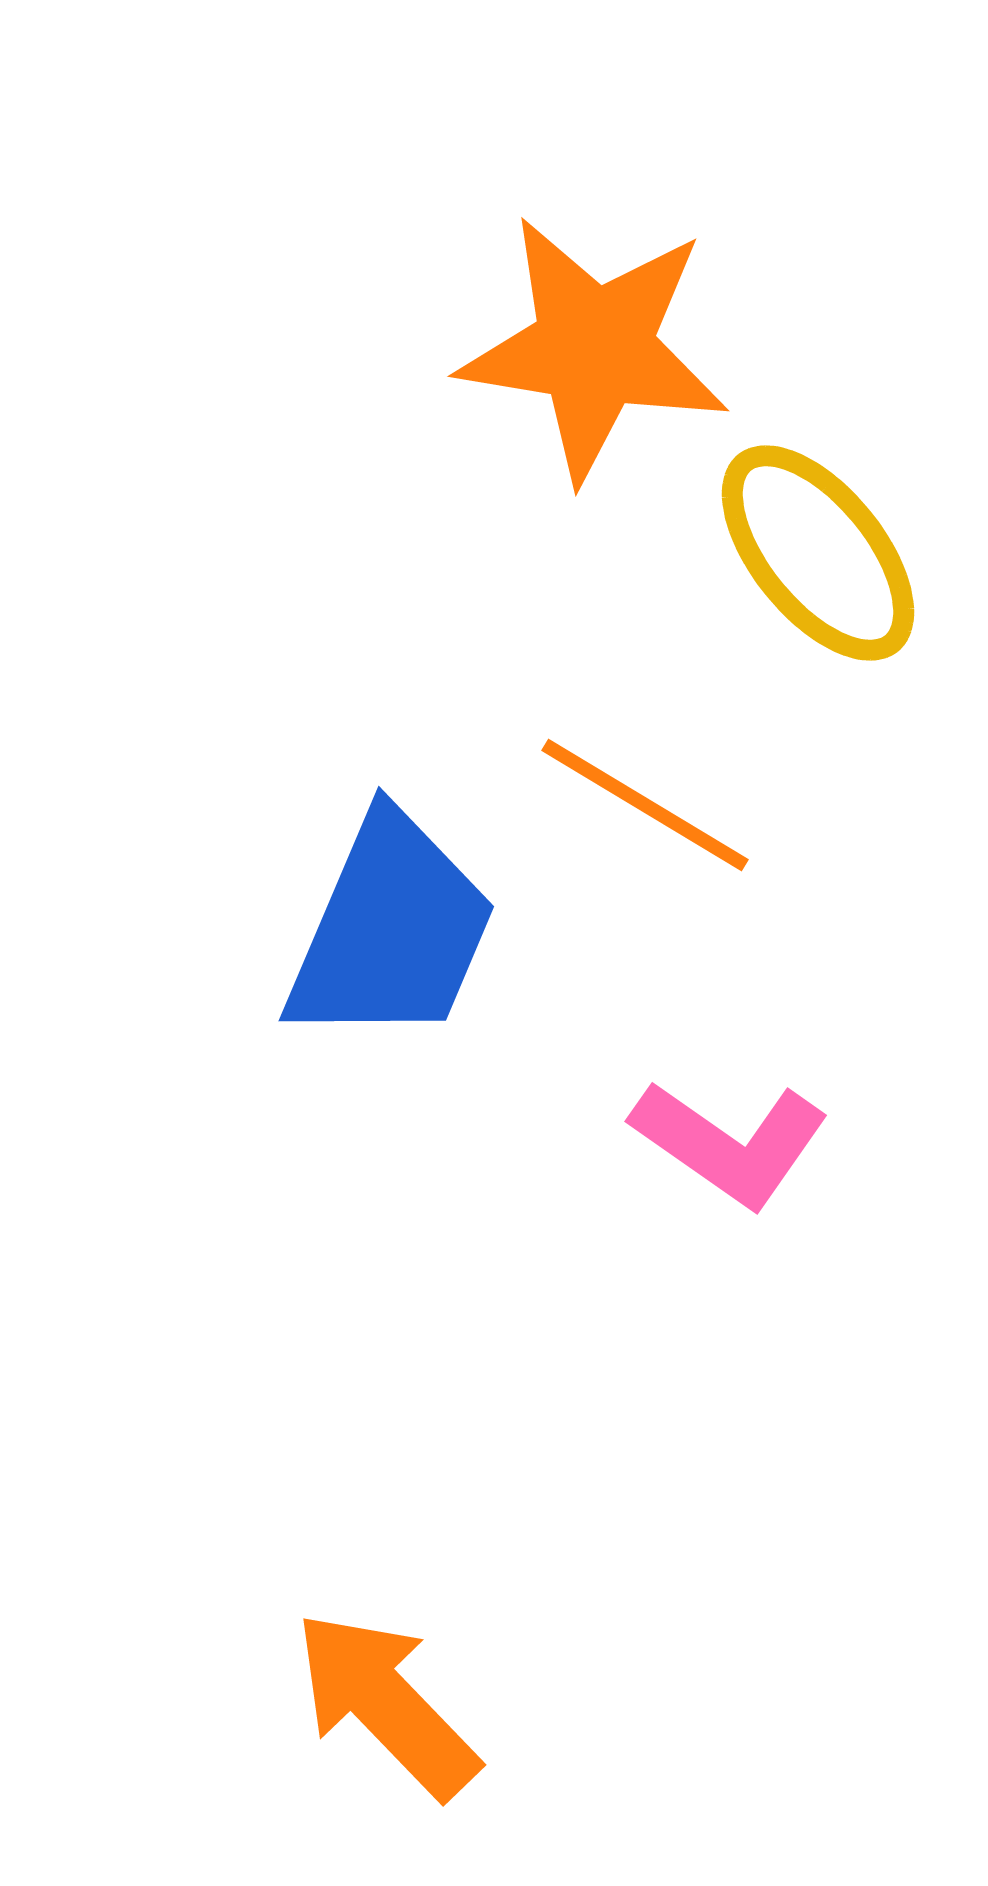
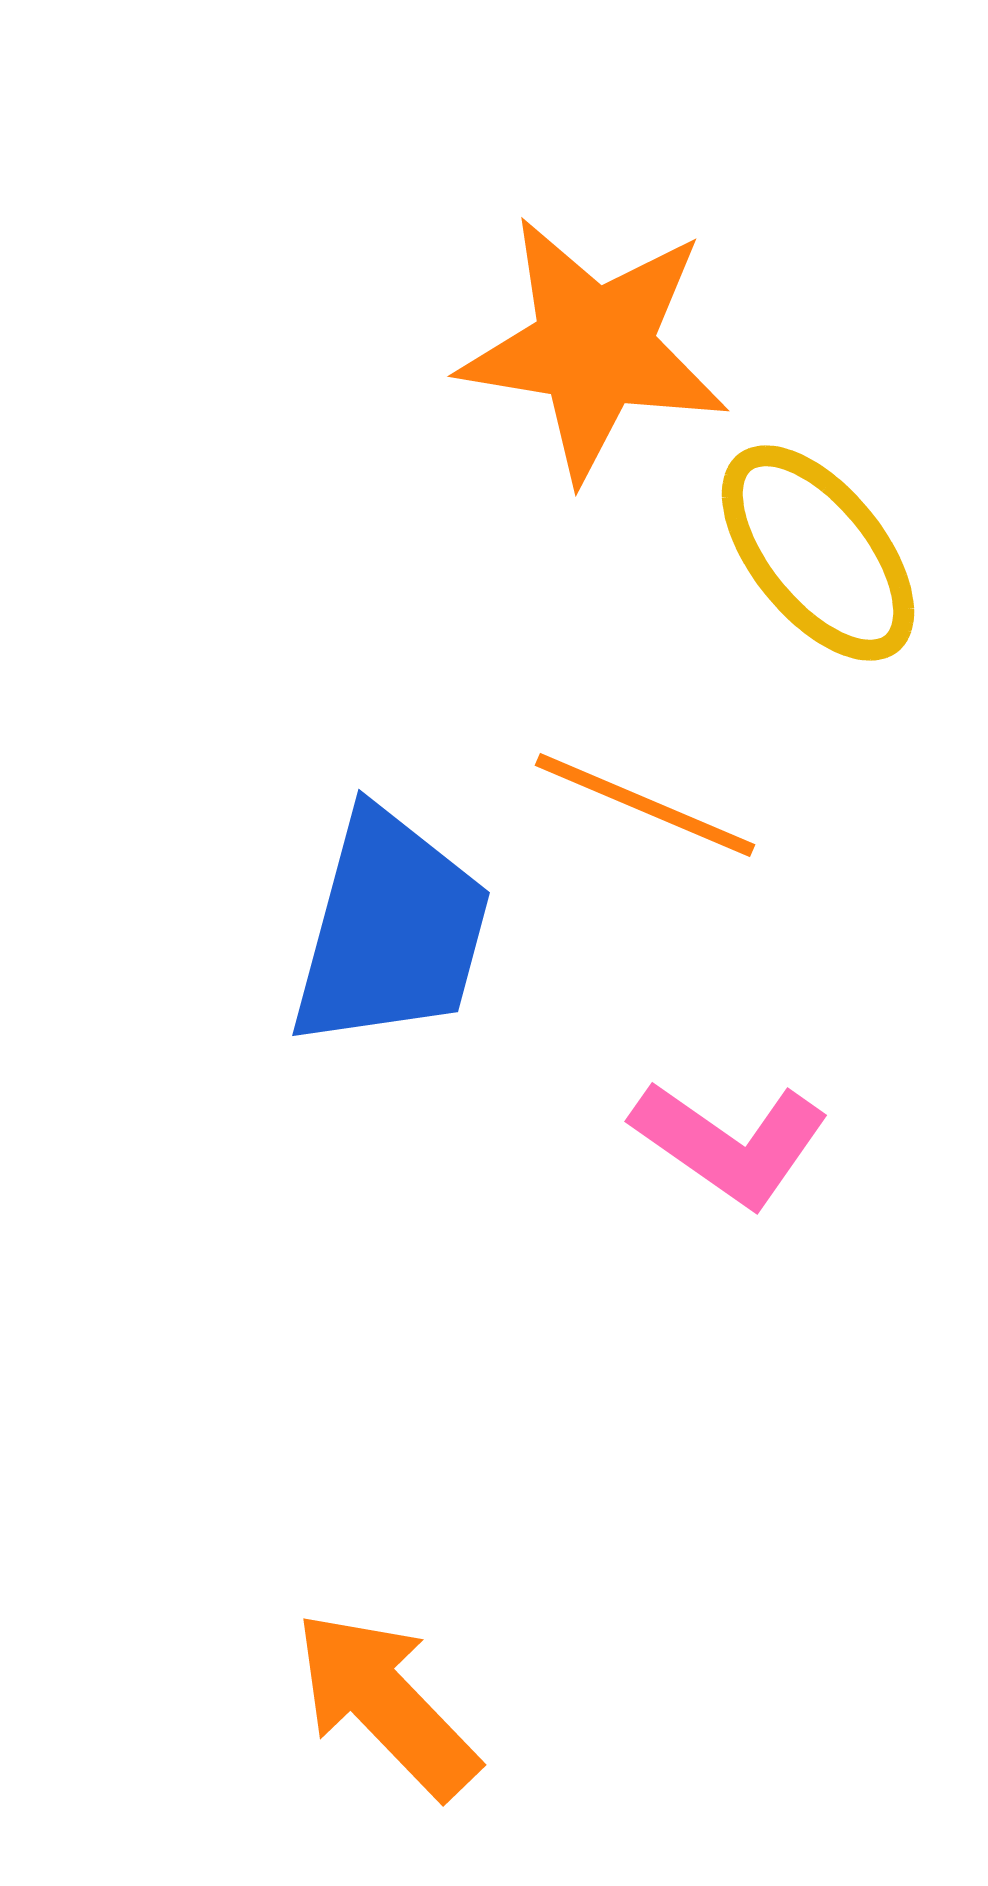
orange line: rotated 8 degrees counterclockwise
blue trapezoid: rotated 8 degrees counterclockwise
